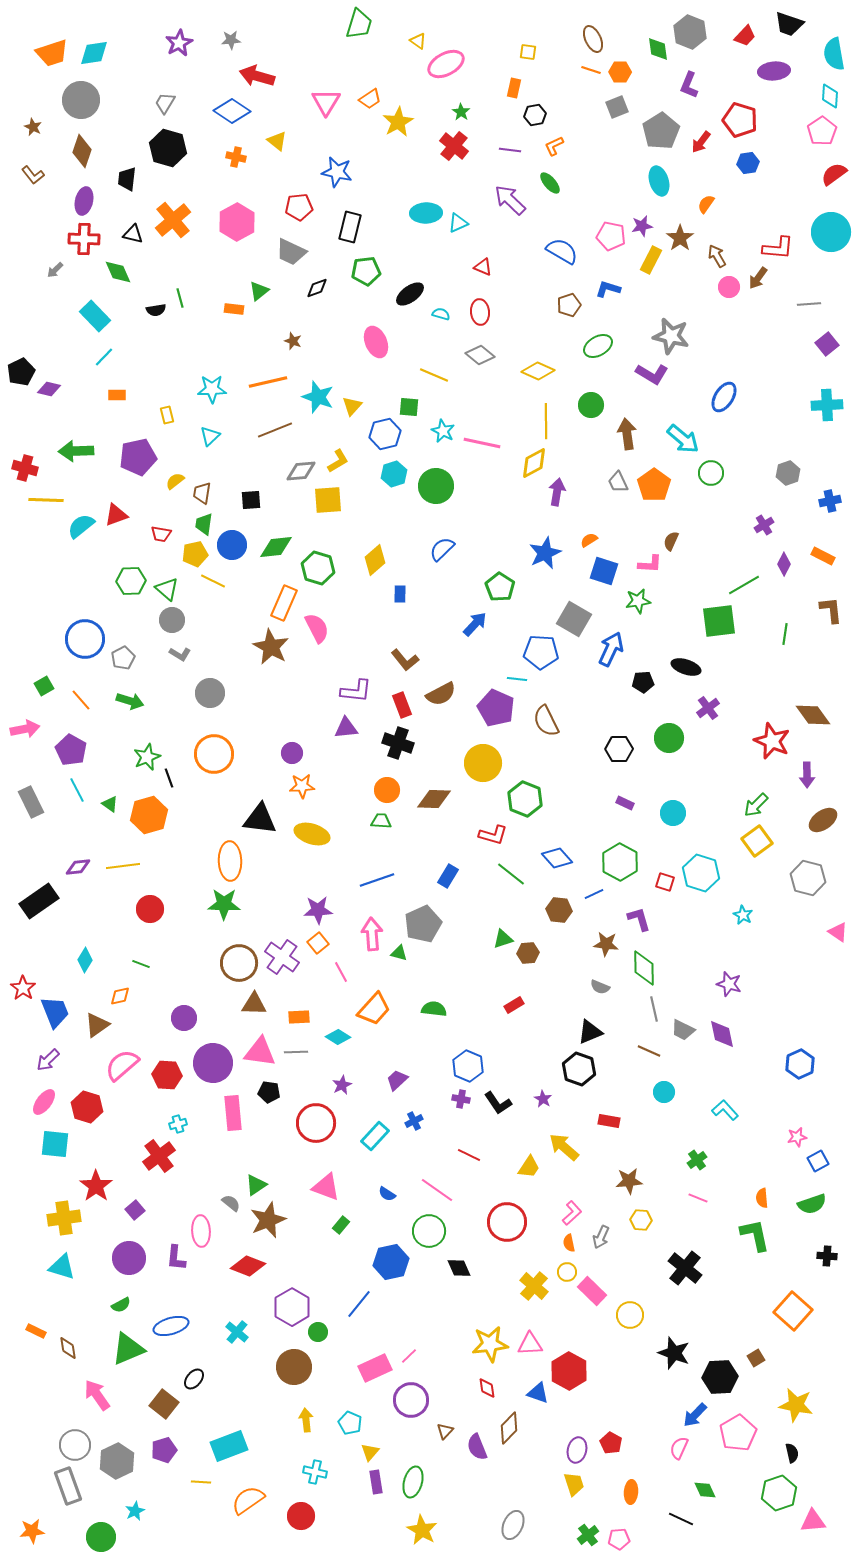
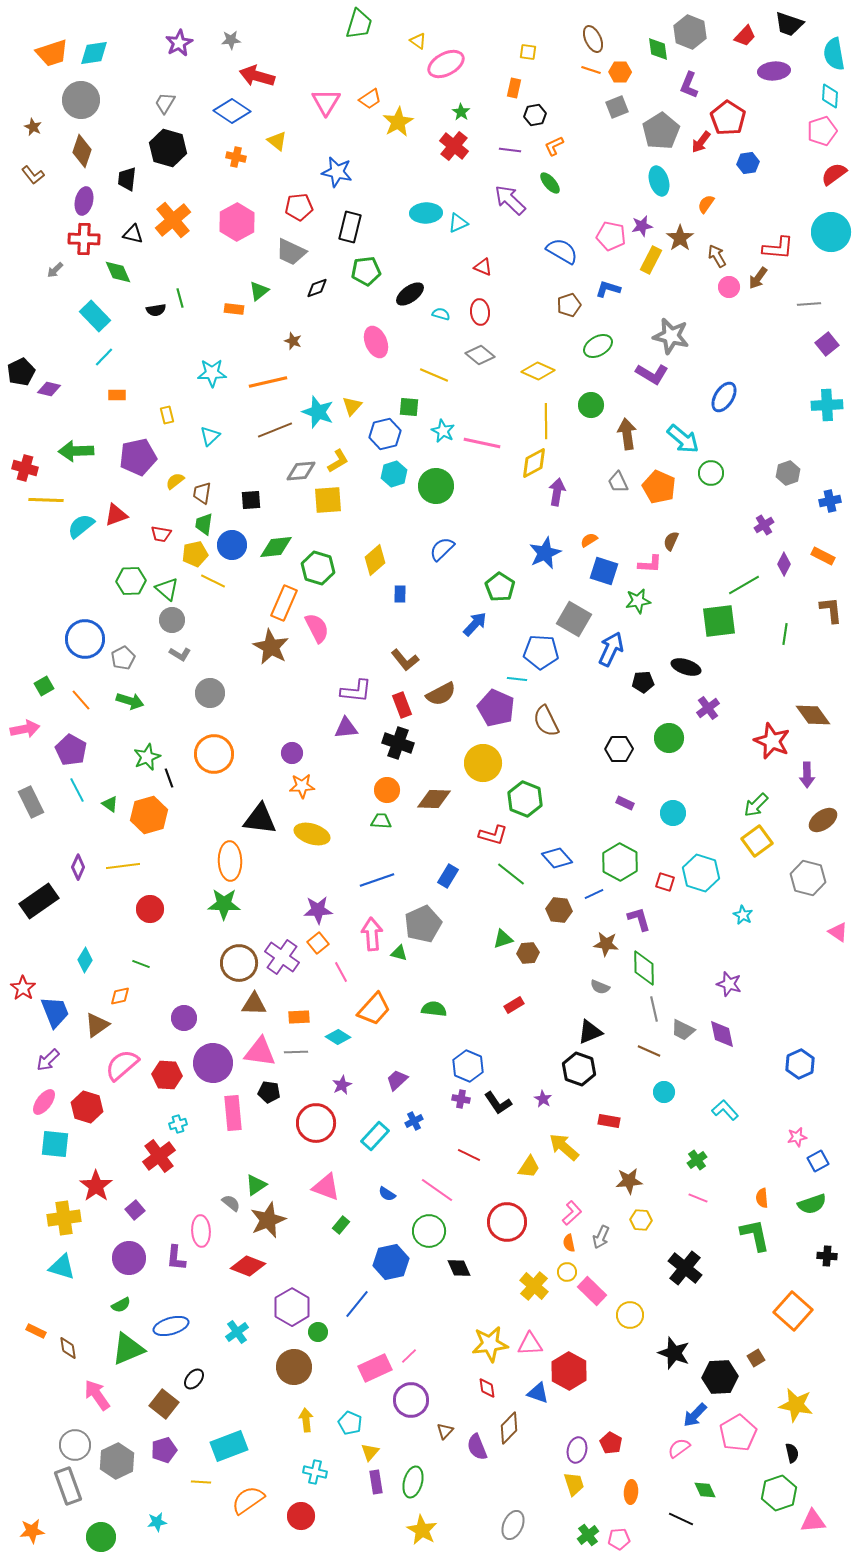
red pentagon at (740, 120): moved 12 px left, 2 px up; rotated 16 degrees clockwise
pink pentagon at (822, 131): rotated 16 degrees clockwise
cyan star at (212, 389): moved 16 px up
cyan star at (318, 397): moved 15 px down
orange pentagon at (654, 485): moved 5 px right, 2 px down; rotated 12 degrees counterclockwise
purple diamond at (78, 867): rotated 60 degrees counterclockwise
blue line at (359, 1304): moved 2 px left
cyan cross at (237, 1332): rotated 15 degrees clockwise
pink semicircle at (679, 1448): rotated 30 degrees clockwise
cyan star at (135, 1511): moved 22 px right, 11 px down; rotated 18 degrees clockwise
